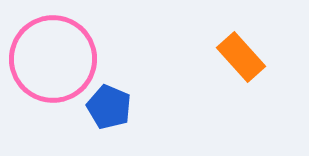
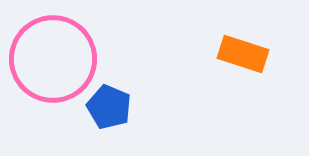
orange rectangle: moved 2 px right, 3 px up; rotated 30 degrees counterclockwise
